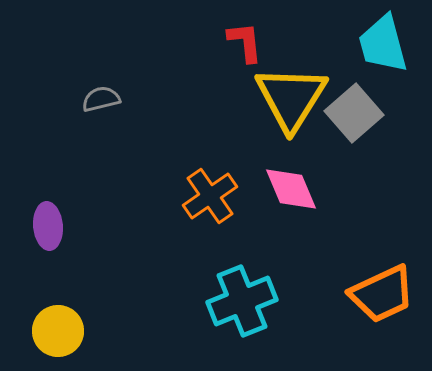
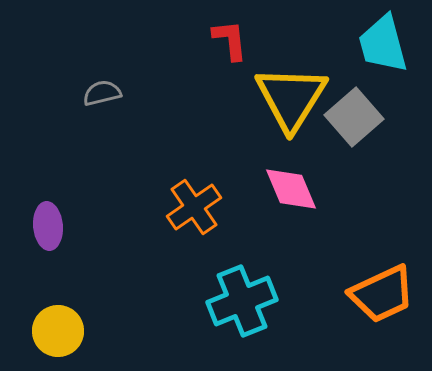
red L-shape: moved 15 px left, 2 px up
gray semicircle: moved 1 px right, 6 px up
gray square: moved 4 px down
orange cross: moved 16 px left, 11 px down
